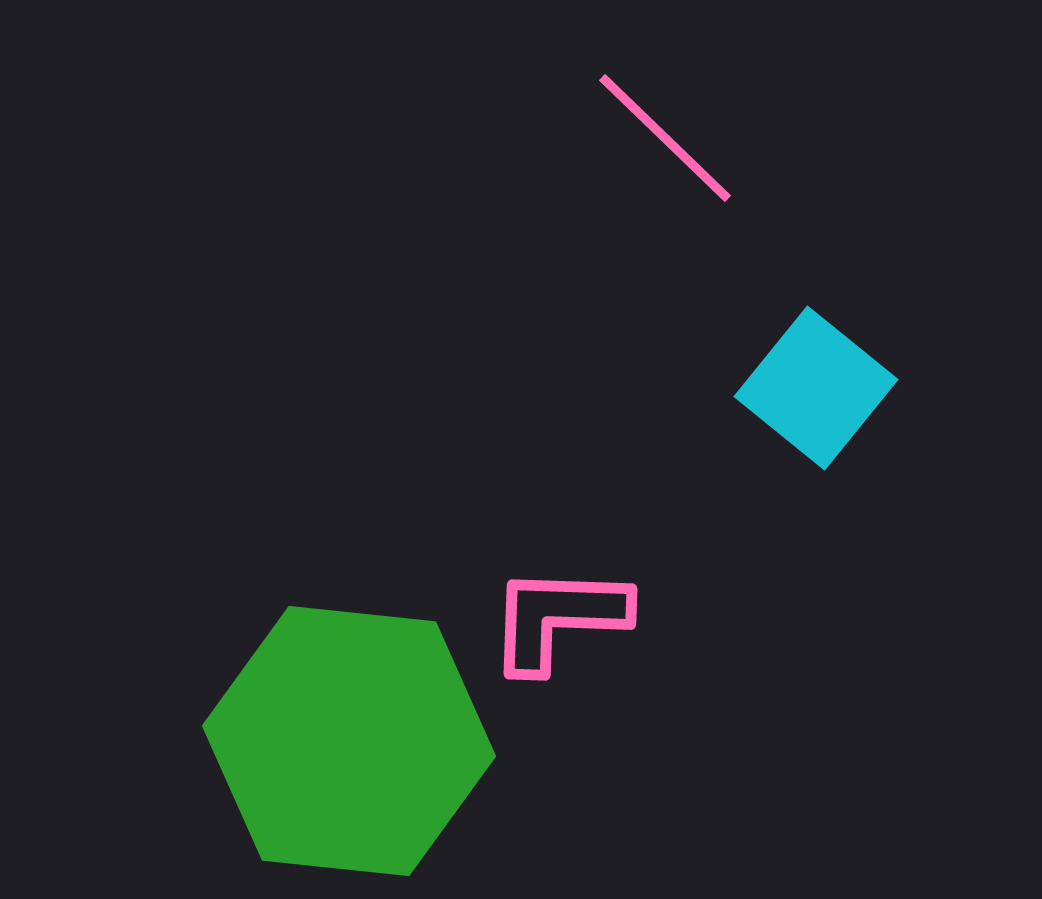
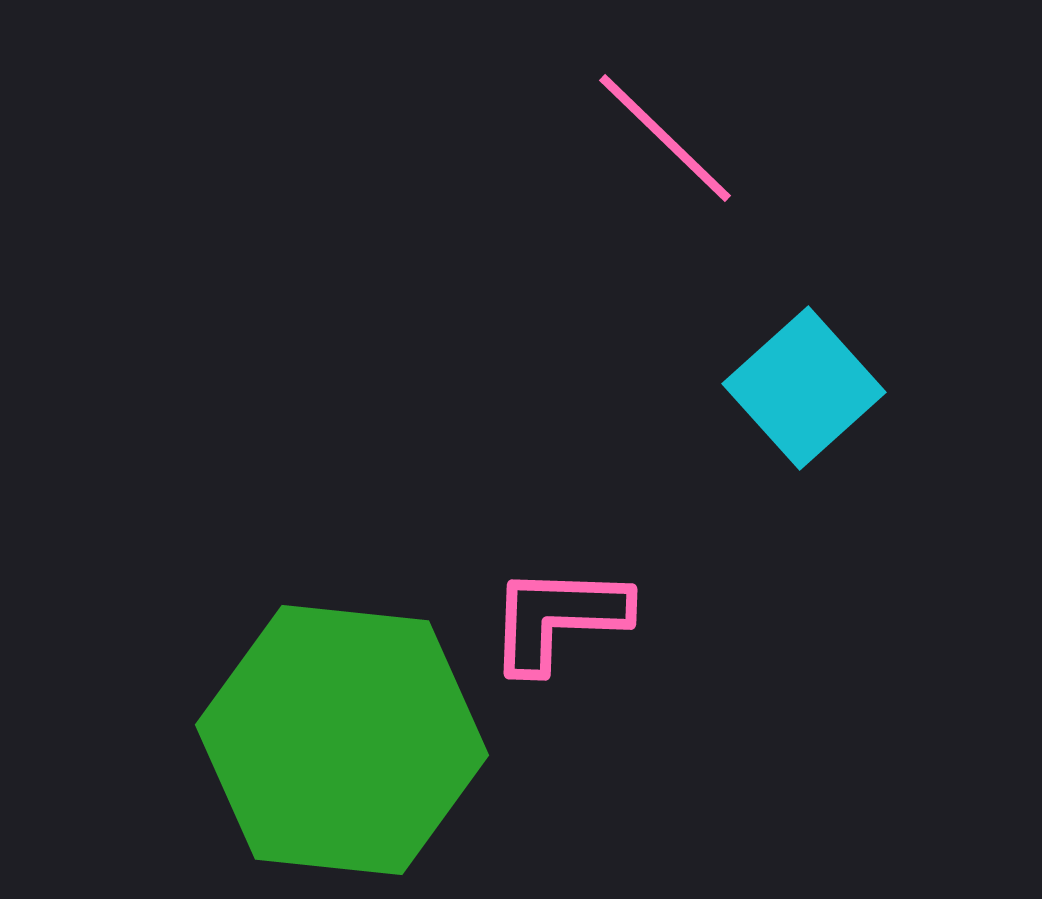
cyan square: moved 12 px left; rotated 9 degrees clockwise
green hexagon: moved 7 px left, 1 px up
